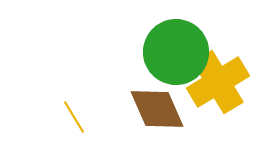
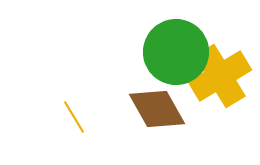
yellow cross: moved 2 px right, 6 px up
brown diamond: rotated 6 degrees counterclockwise
